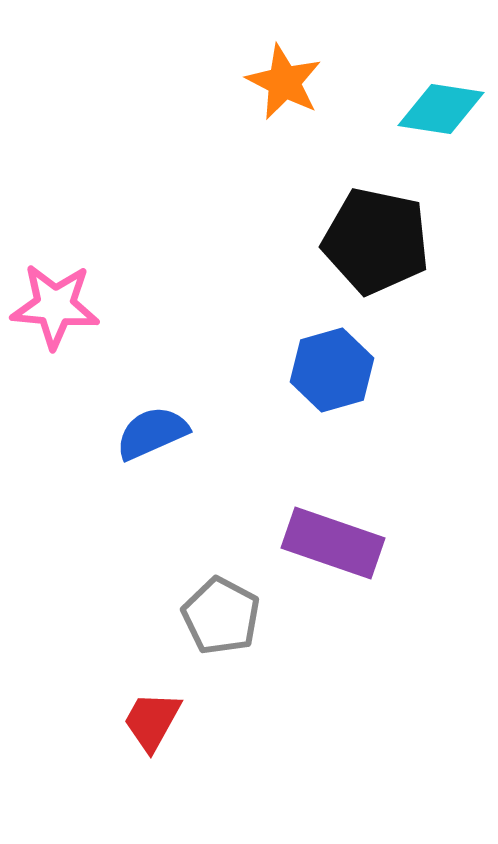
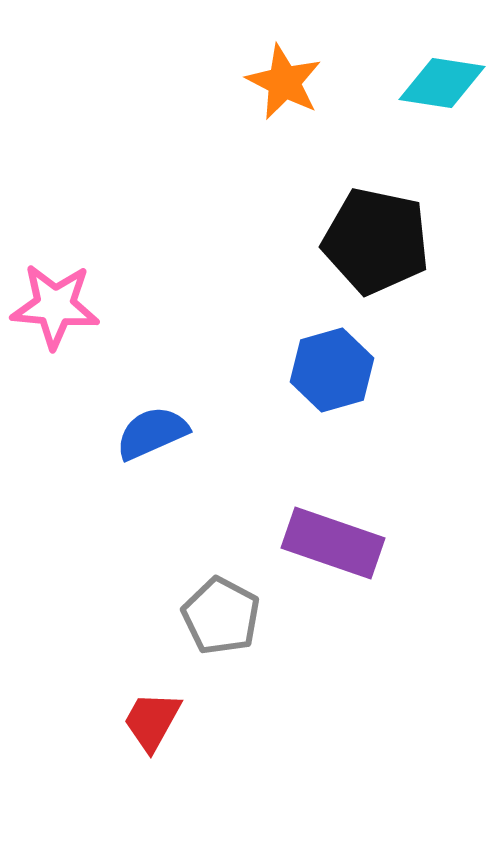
cyan diamond: moved 1 px right, 26 px up
